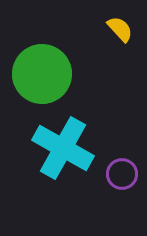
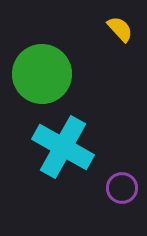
cyan cross: moved 1 px up
purple circle: moved 14 px down
